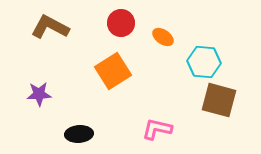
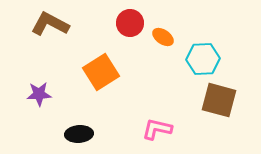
red circle: moved 9 px right
brown L-shape: moved 3 px up
cyan hexagon: moved 1 px left, 3 px up; rotated 8 degrees counterclockwise
orange square: moved 12 px left, 1 px down
